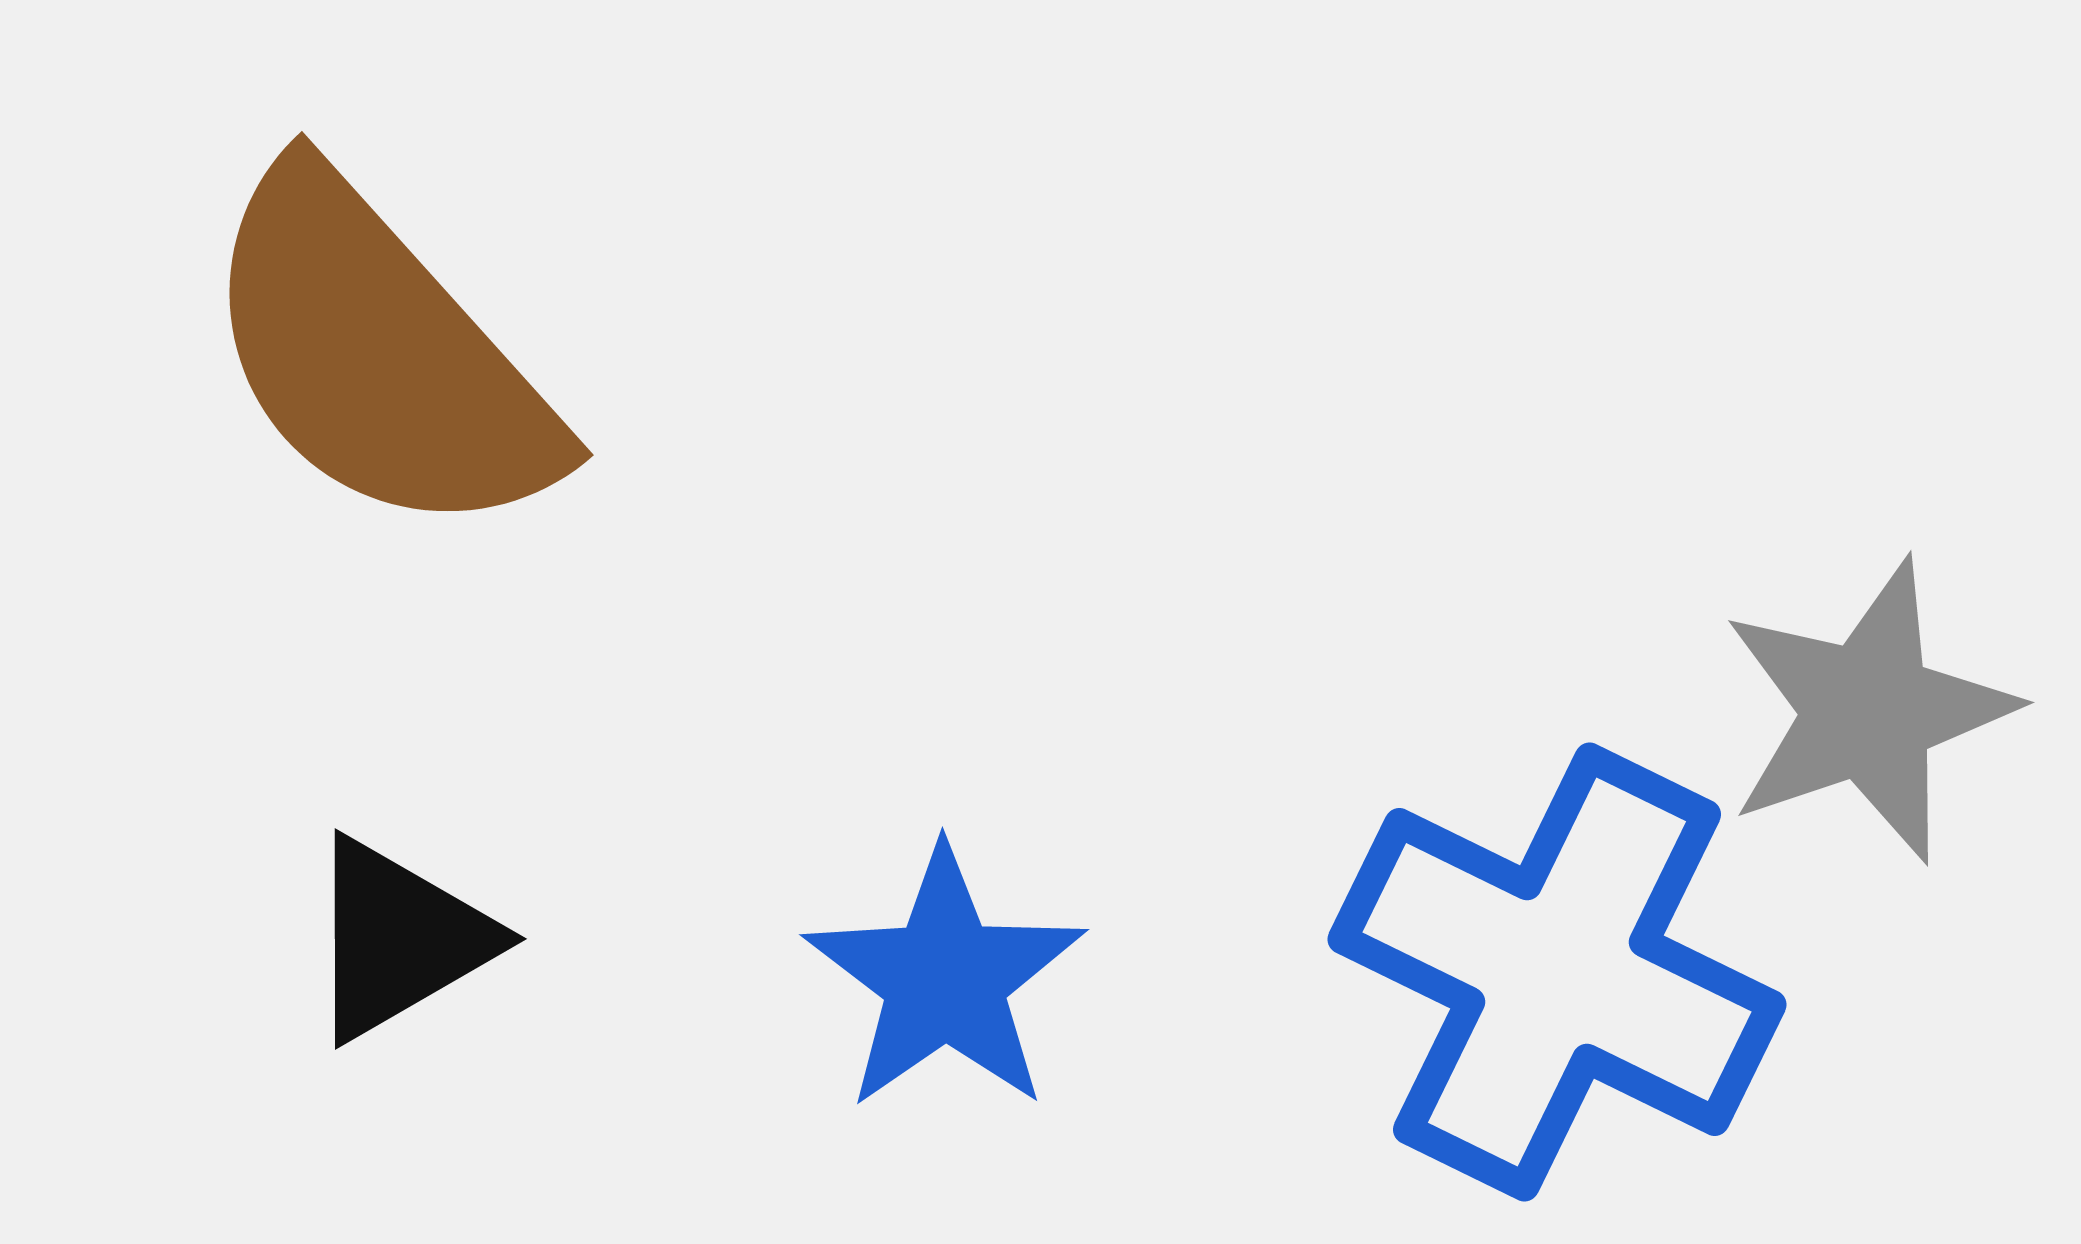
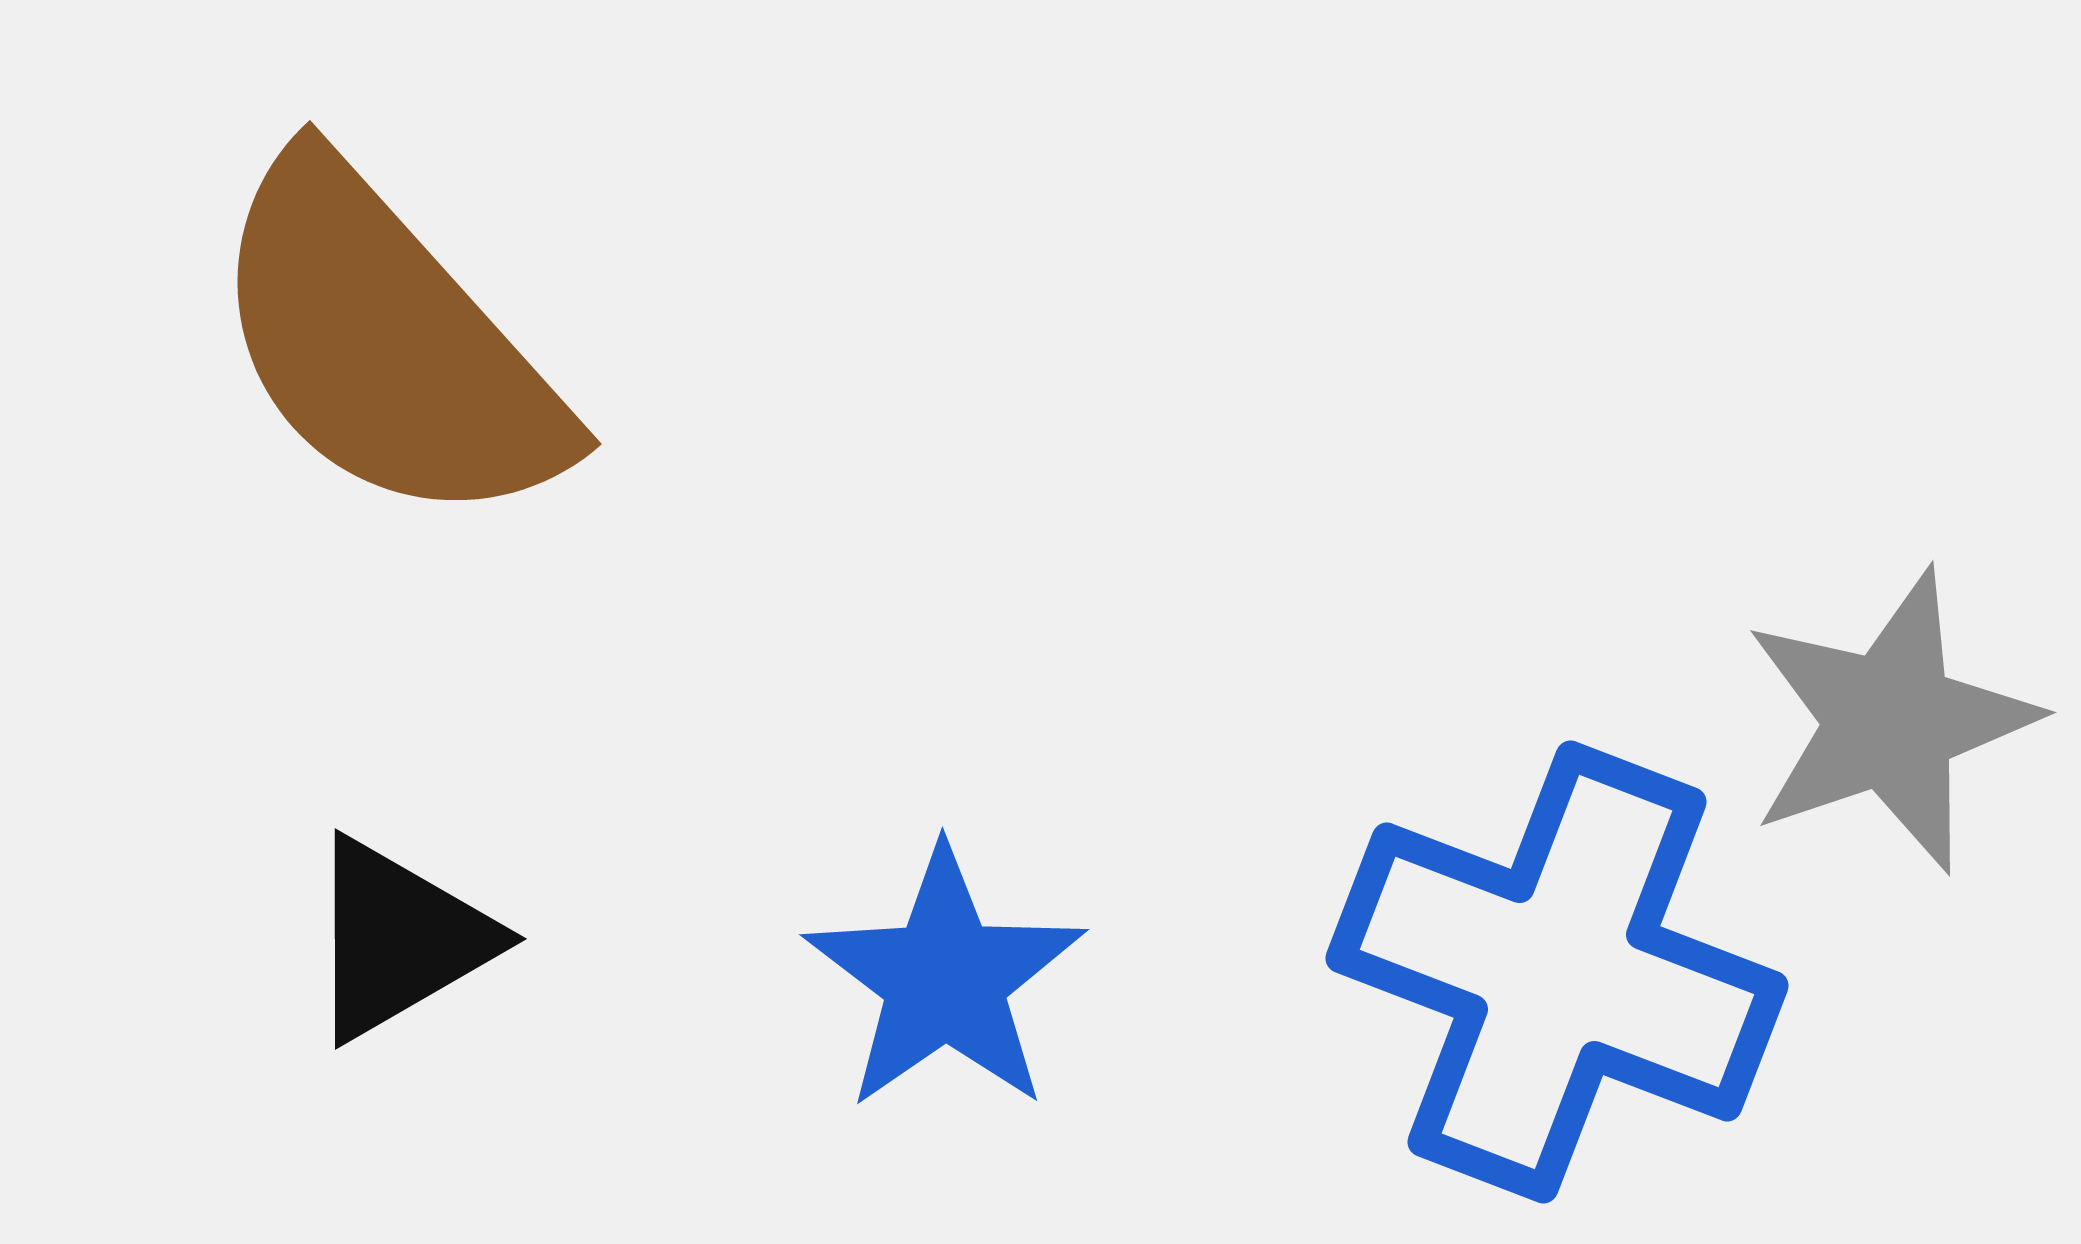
brown semicircle: moved 8 px right, 11 px up
gray star: moved 22 px right, 10 px down
blue cross: rotated 5 degrees counterclockwise
